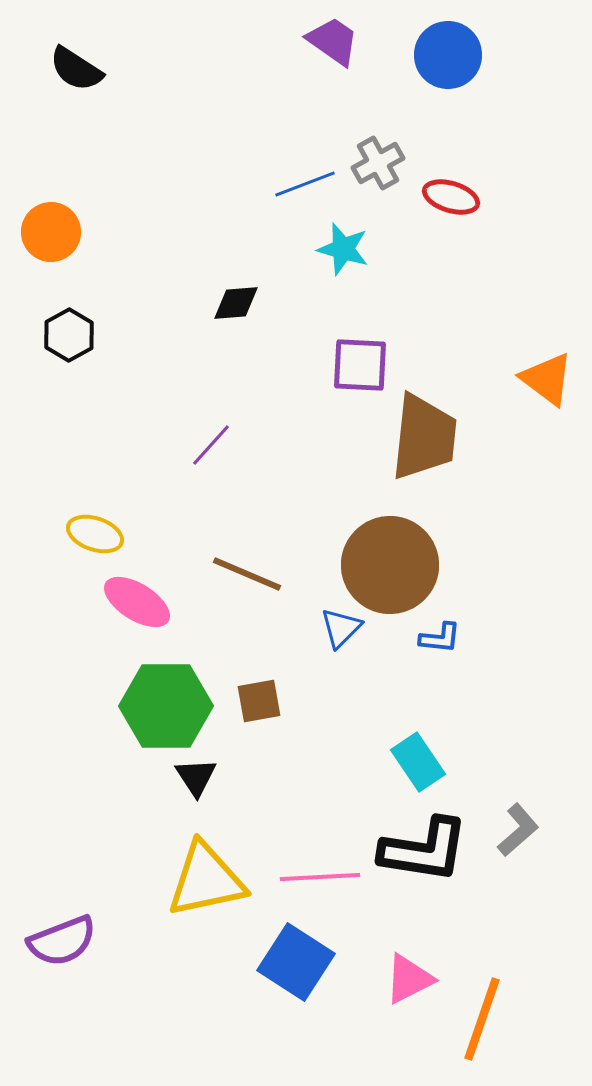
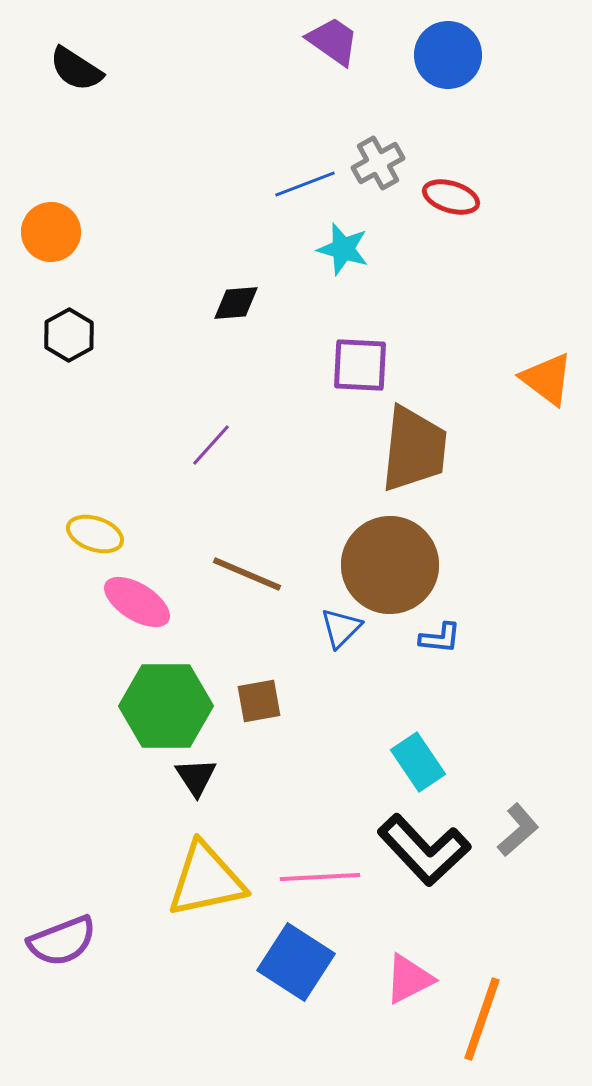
brown trapezoid: moved 10 px left, 12 px down
black L-shape: rotated 38 degrees clockwise
